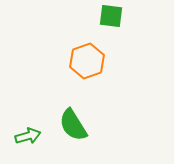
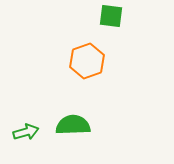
green semicircle: rotated 120 degrees clockwise
green arrow: moved 2 px left, 4 px up
